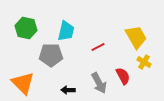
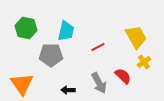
yellow cross: rotated 24 degrees clockwise
red semicircle: rotated 18 degrees counterclockwise
orange triangle: moved 1 px left, 1 px down; rotated 10 degrees clockwise
